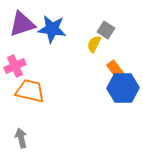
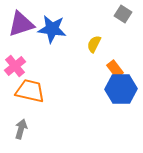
purple triangle: moved 1 px left
gray square: moved 17 px right, 16 px up
pink cross: rotated 15 degrees counterclockwise
blue hexagon: moved 2 px left, 1 px down
gray arrow: moved 9 px up; rotated 30 degrees clockwise
